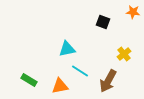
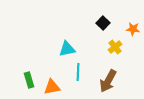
orange star: moved 17 px down
black square: moved 1 px down; rotated 24 degrees clockwise
yellow cross: moved 9 px left, 7 px up
cyan line: moved 2 px left, 1 px down; rotated 60 degrees clockwise
green rectangle: rotated 42 degrees clockwise
orange triangle: moved 8 px left, 1 px down
